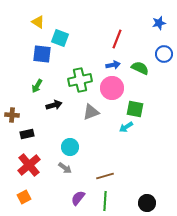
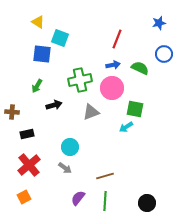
brown cross: moved 3 px up
